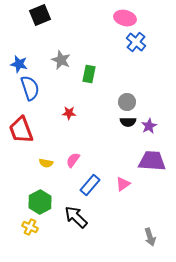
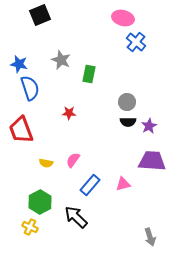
pink ellipse: moved 2 px left
pink triangle: rotated 21 degrees clockwise
